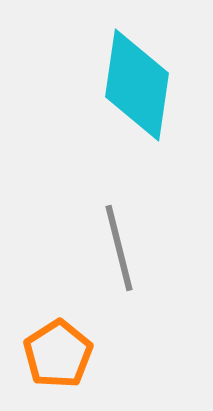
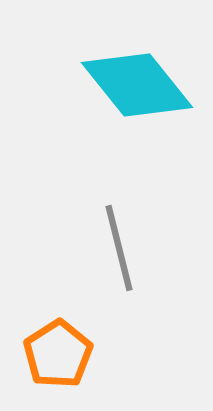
cyan diamond: rotated 47 degrees counterclockwise
